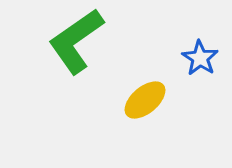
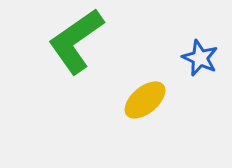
blue star: rotated 9 degrees counterclockwise
